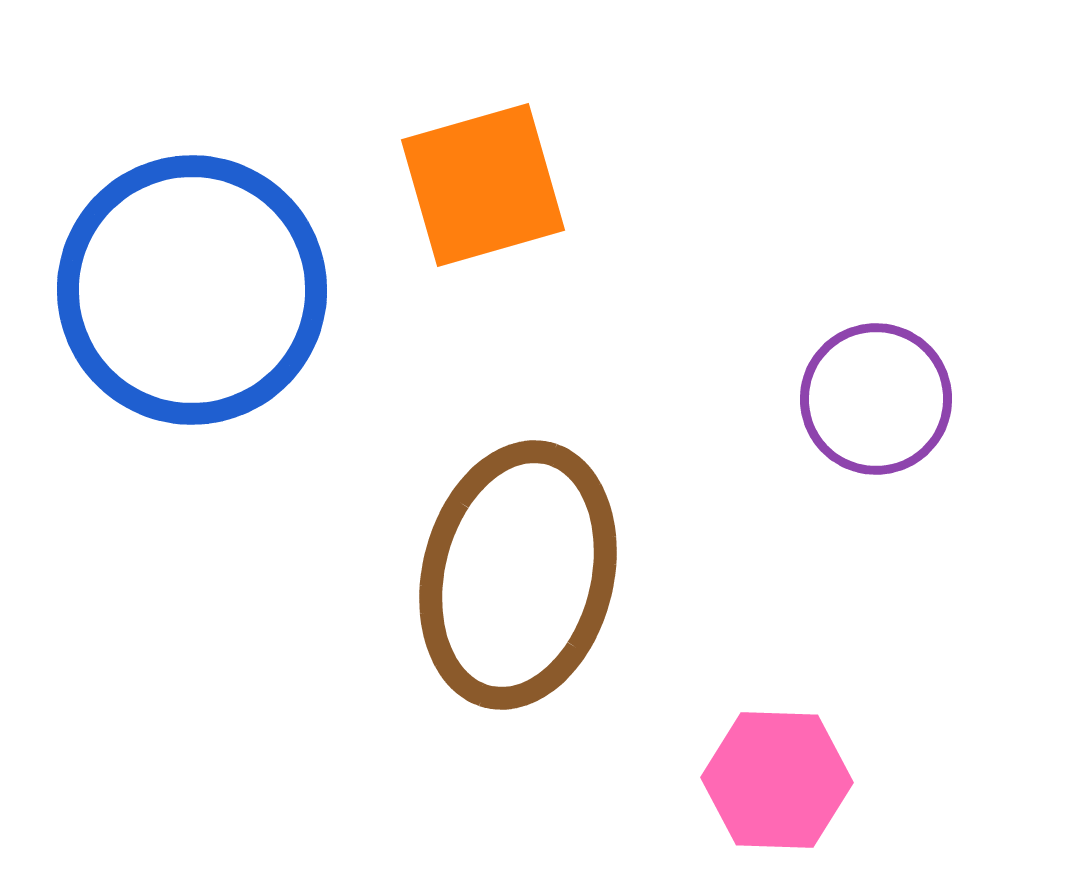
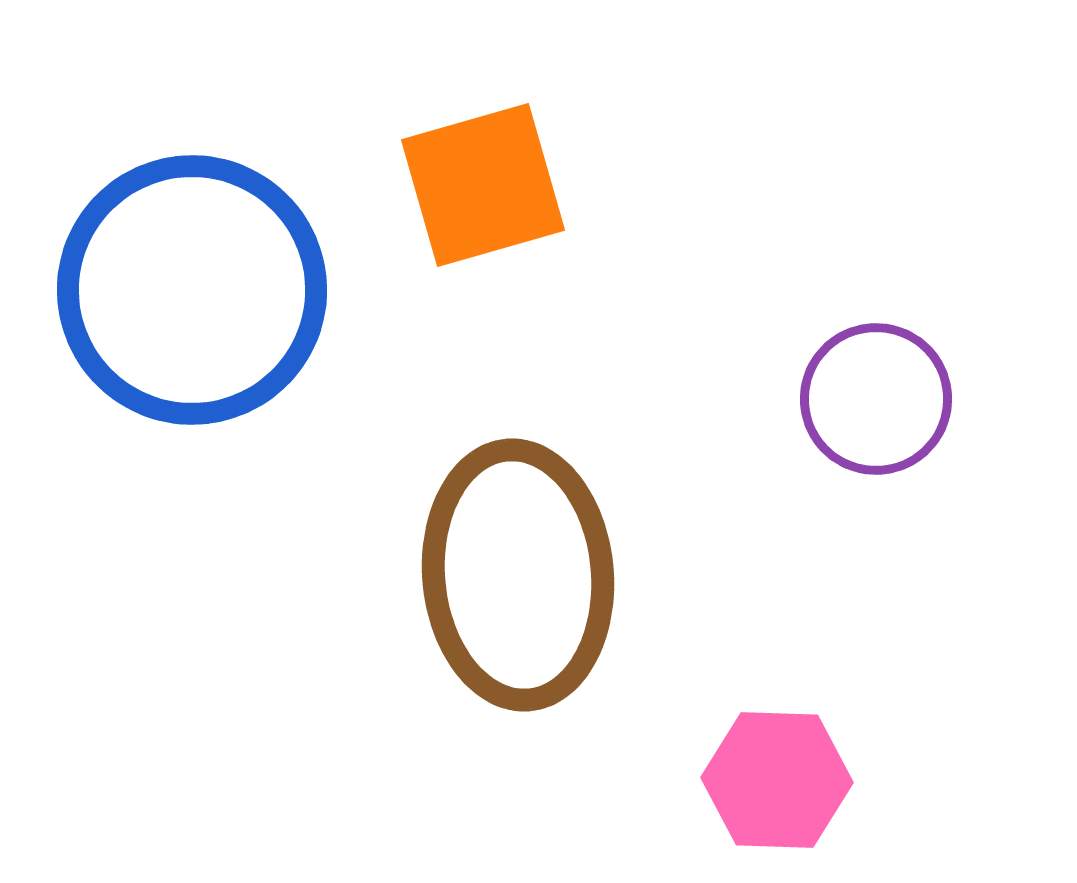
brown ellipse: rotated 19 degrees counterclockwise
